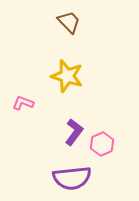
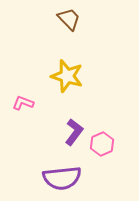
brown trapezoid: moved 3 px up
purple semicircle: moved 10 px left
